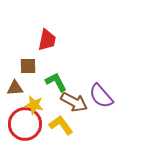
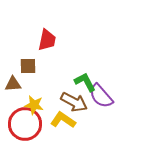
green L-shape: moved 29 px right
brown triangle: moved 2 px left, 4 px up
yellow L-shape: moved 2 px right, 5 px up; rotated 20 degrees counterclockwise
